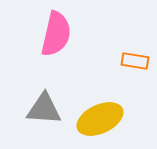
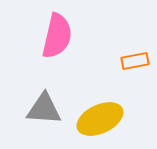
pink semicircle: moved 1 px right, 2 px down
orange rectangle: rotated 20 degrees counterclockwise
